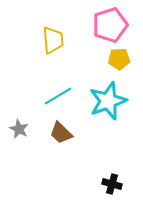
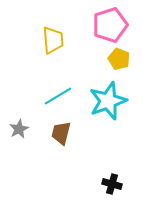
yellow pentagon: rotated 25 degrees clockwise
gray star: rotated 18 degrees clockwise
brown trapezoid: rotated 60 degrees clockwise
